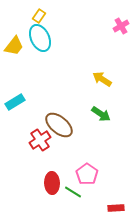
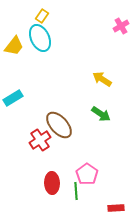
yellow rectangle: moved 3 px right
cyan rectangle: moved 2 px left, 4 px up
brown ellipse: rotated 8 degrees clockwise
green line: moved 3 px right, 1 px up; rotated 54 degrees clockwise
